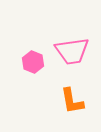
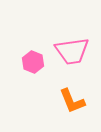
orange L-shape: rotated 12 degrees counterclockwise
